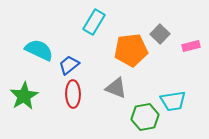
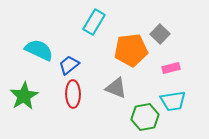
pink rectangle: moved 20 px left, 22 px down
